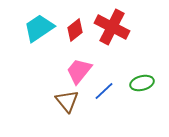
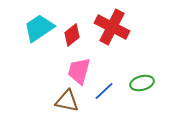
red diamond: moved 3 px left, 5 px down
pink trapezoid: rotated 24 degrees counterclockwise
brown triangle: rotated 40 degrees counterclockwise
